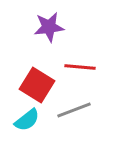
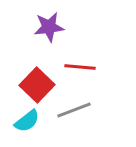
red square: rotated 12 degrees clockwise
cyan semicircle: moved 1 px down
